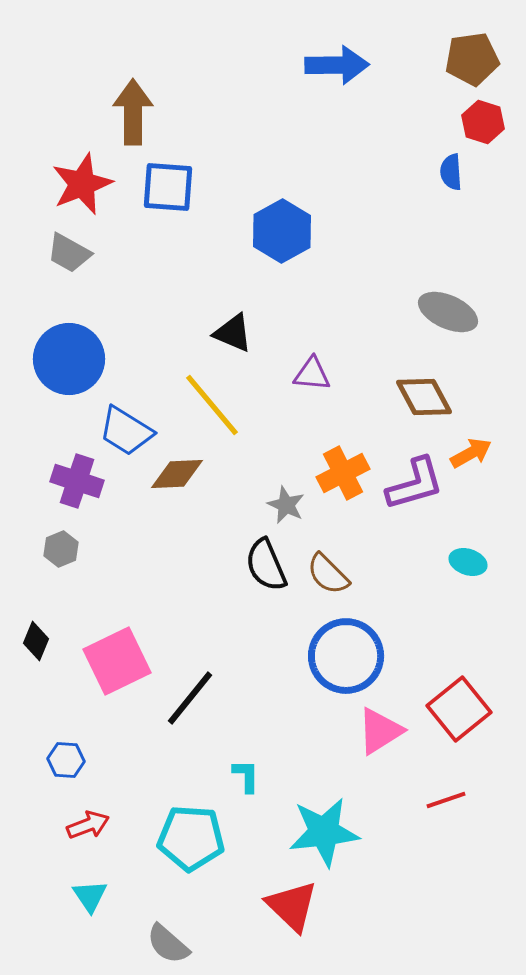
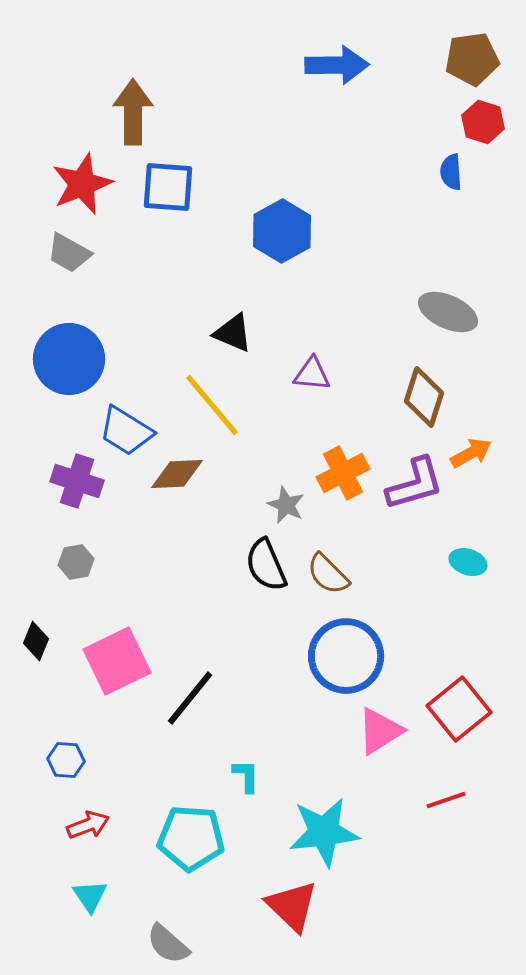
brown diamond at (424, 397): rotated 46 degrees clockwise
gray hexagon at (61, 549): moved 15 px right, 13 px down; rotated 12 degrees clockwise
